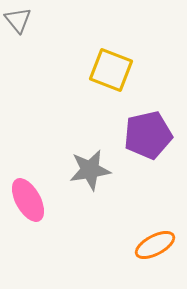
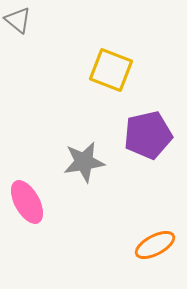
gray triangle: rotated 12 degrees counterclockwise
gray star: moved 6 px left, 8 px up
pink ellipse: moved 1 px left, 2 px down
